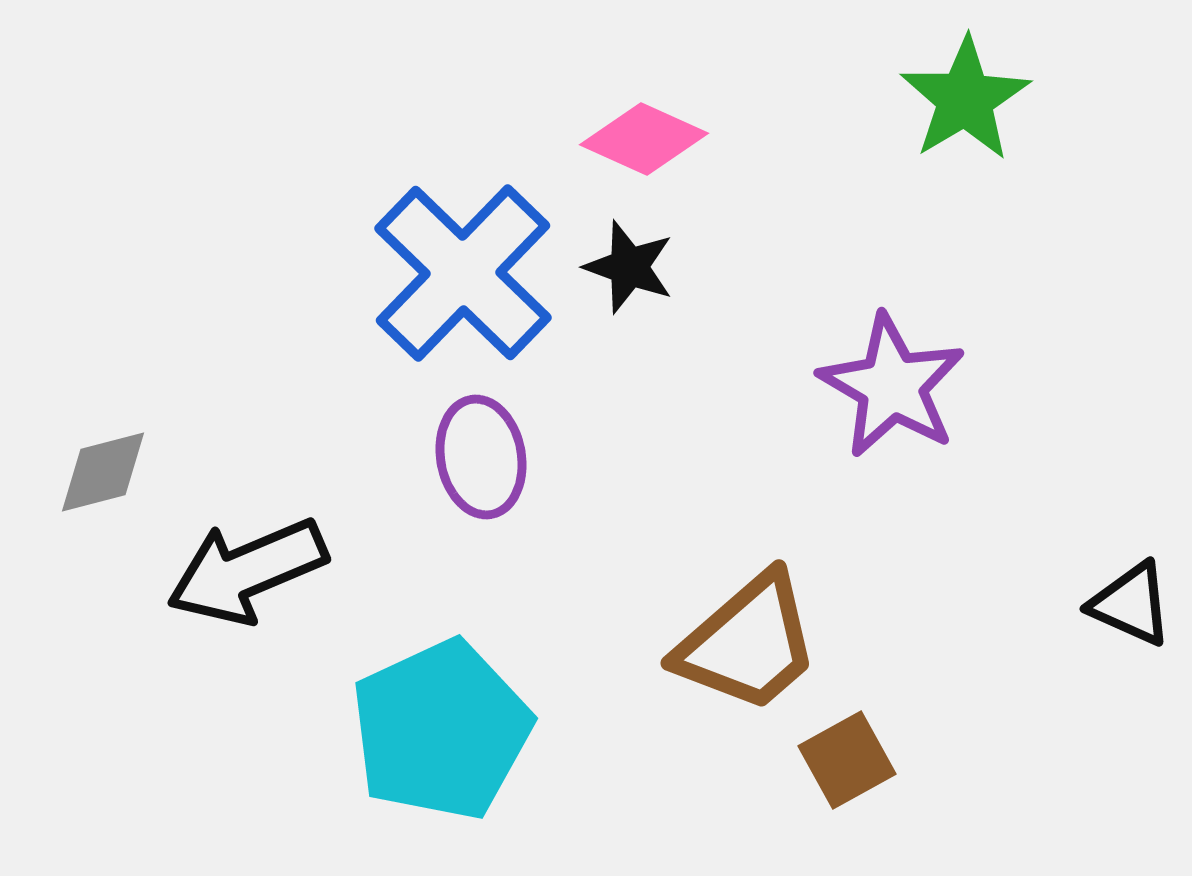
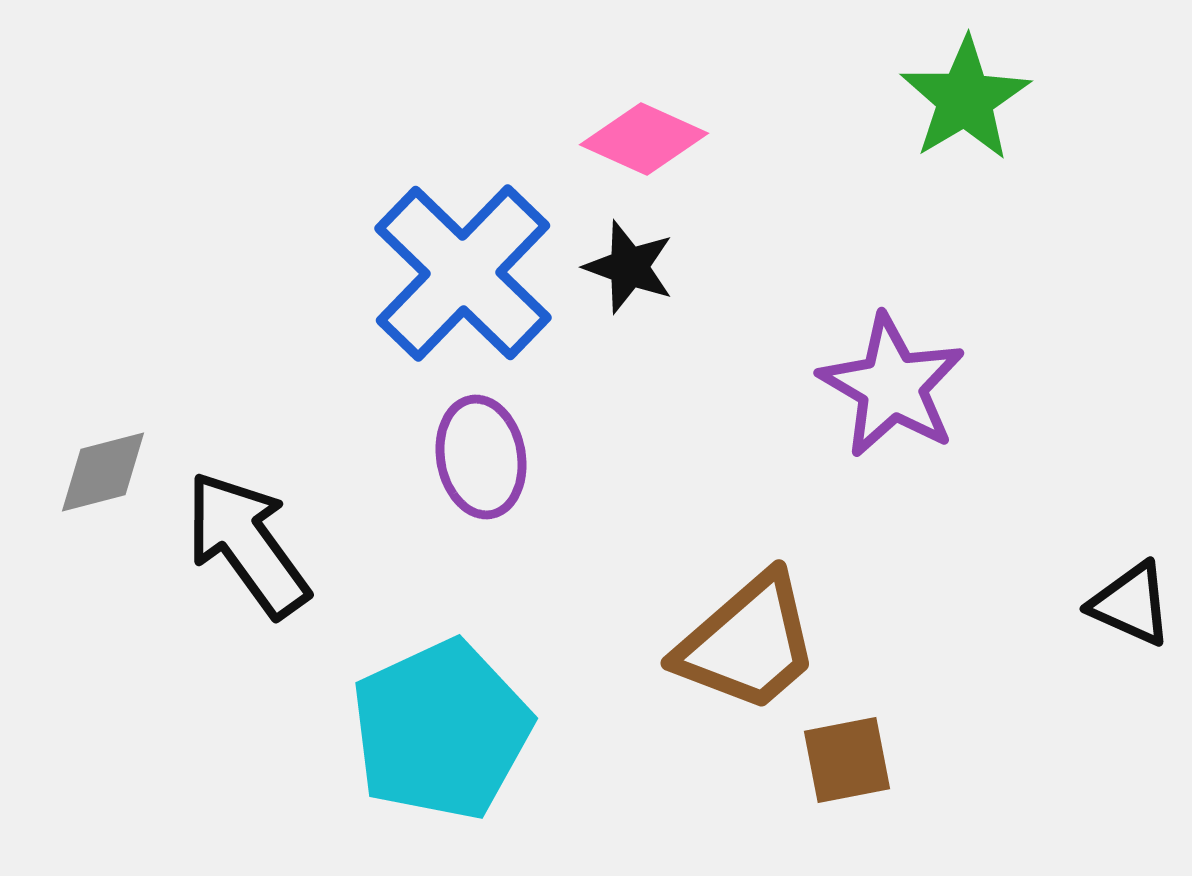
black arrow: moved 27 px up; rotated 77 degrees clockwise
brown square: rotated 18 degrees clockwise
